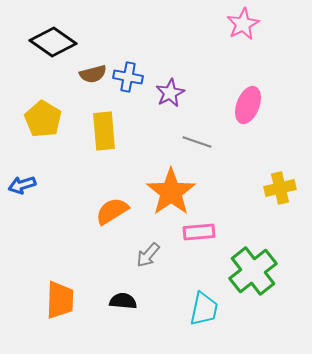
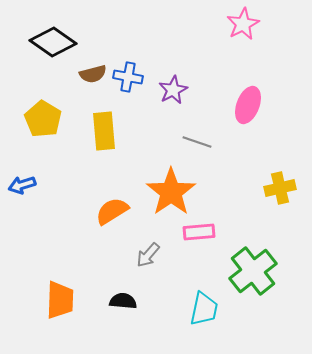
purple star: moved 3 px right, 3 px up
